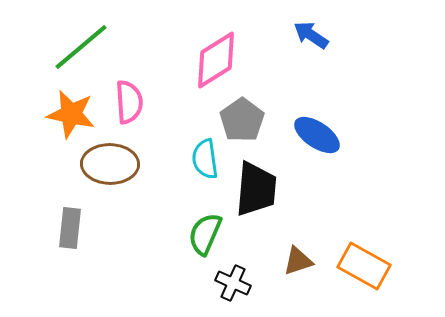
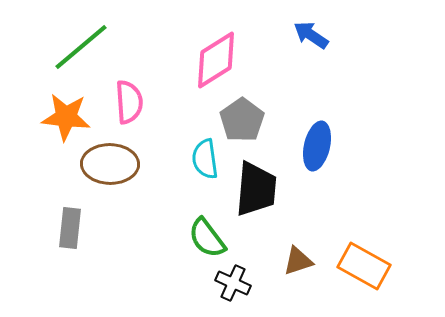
orange star: moved 5 px left, 3 px down; rotated 6 degrees counterclockwise
blue ellipse: moved 11 px down; rotated 69 degrees clockwise
green semicircle: moved 2 px right, 4 px down; rotated 60 degrees counterclockwise
